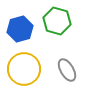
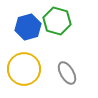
blue hexagon: moved 8 px right, 2 px up
gray ellipse: moved 3 px down
